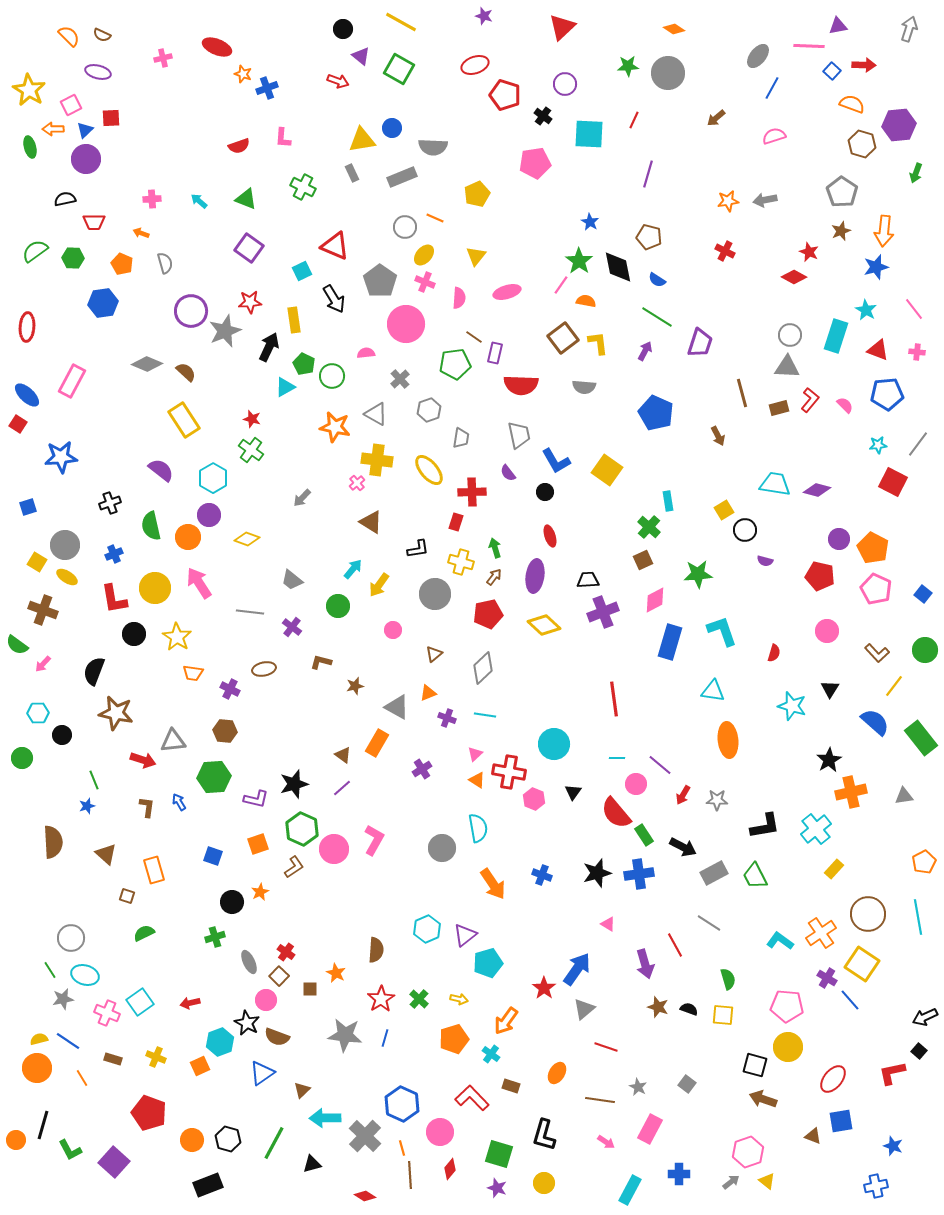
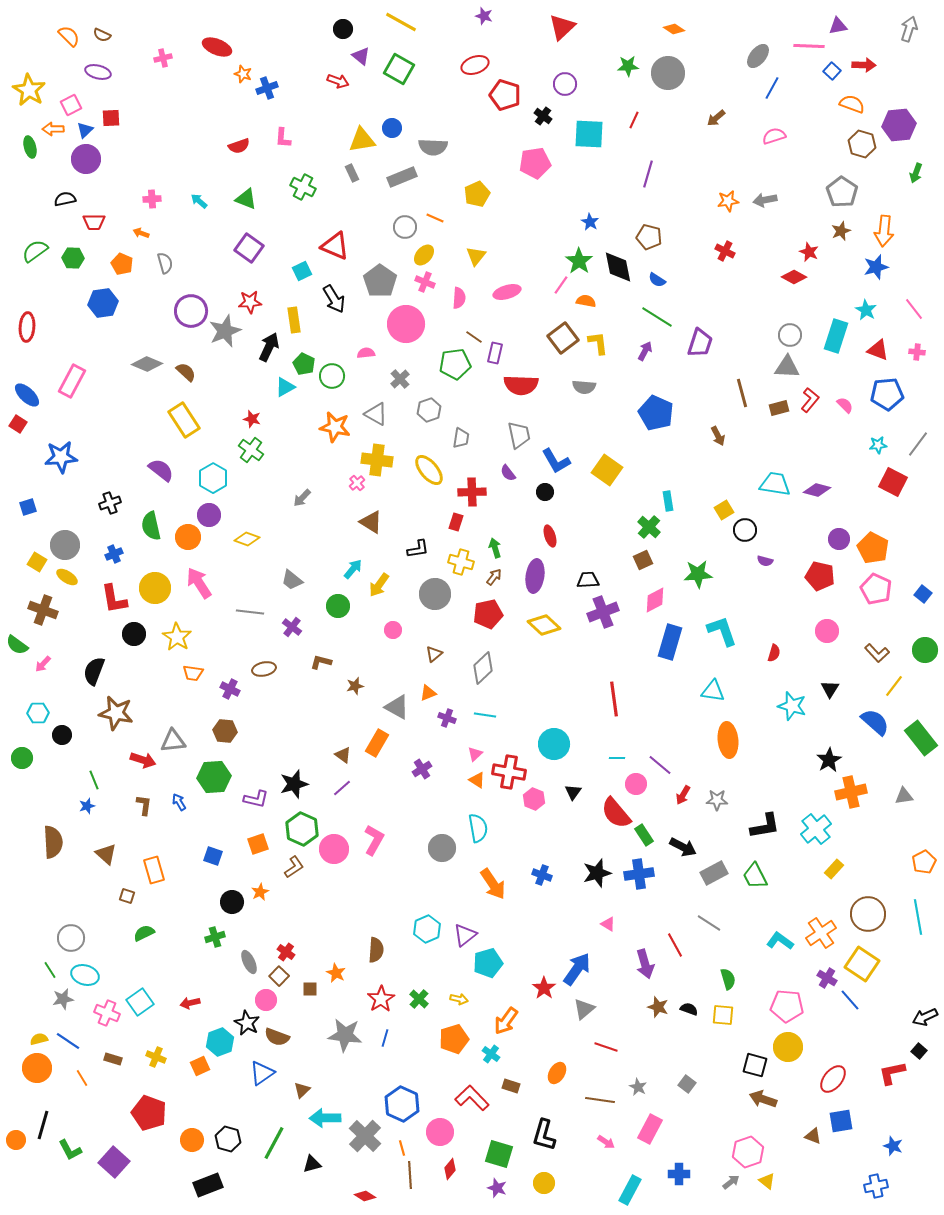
brown L-shape at (147, 807): moved 3 px left, 2 px up
